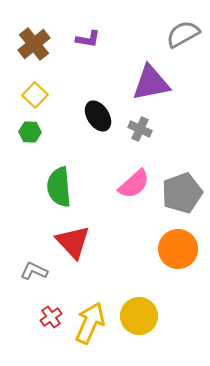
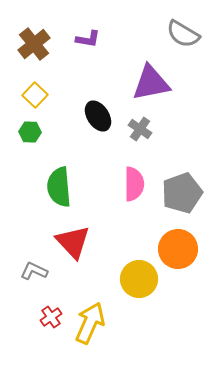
gray semicircle: rotated 120 degrees counterclockwise
gray cross: rotated 10 degrees clockwise
pink semicircle: rotated 48 degrees counterclockwise
yellow circle: moved 37 px up
